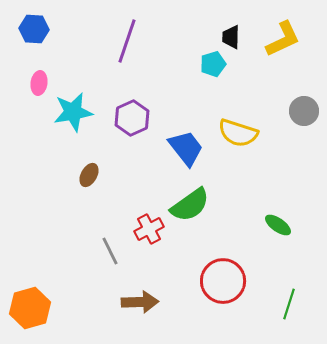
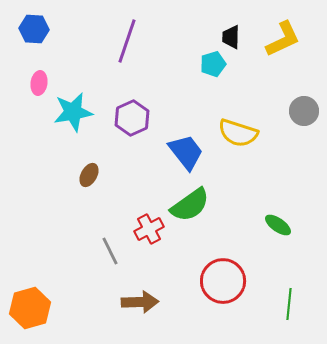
blue trapezoid: moved 4 px down
green line: rotated 12 degrees counterclockwise
